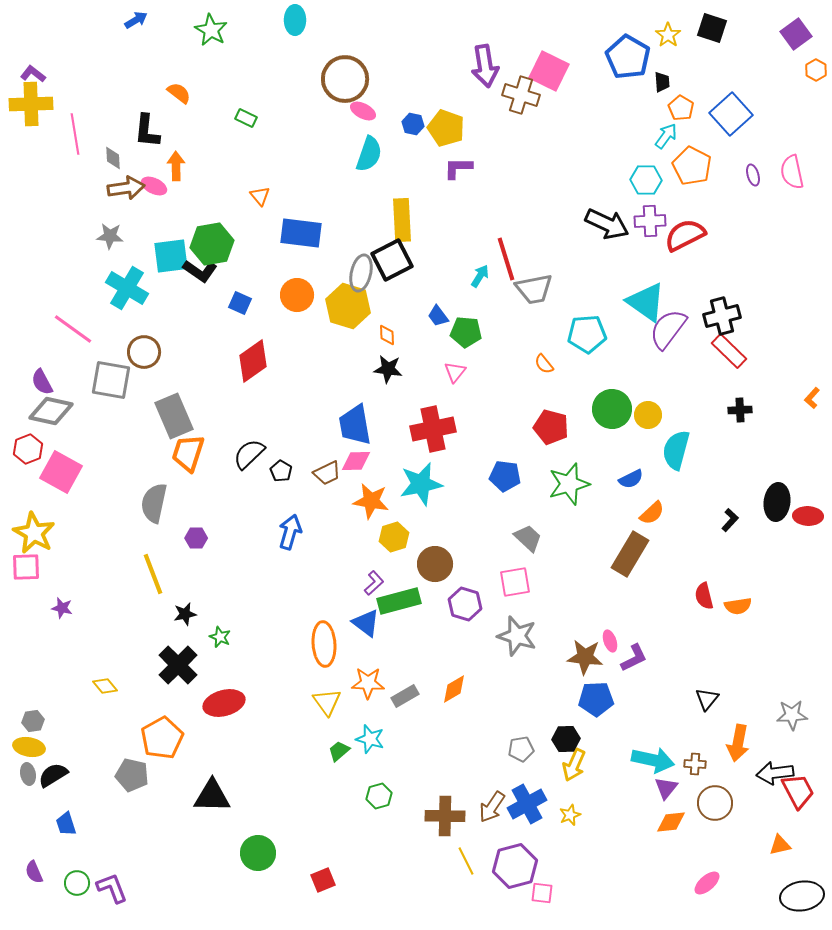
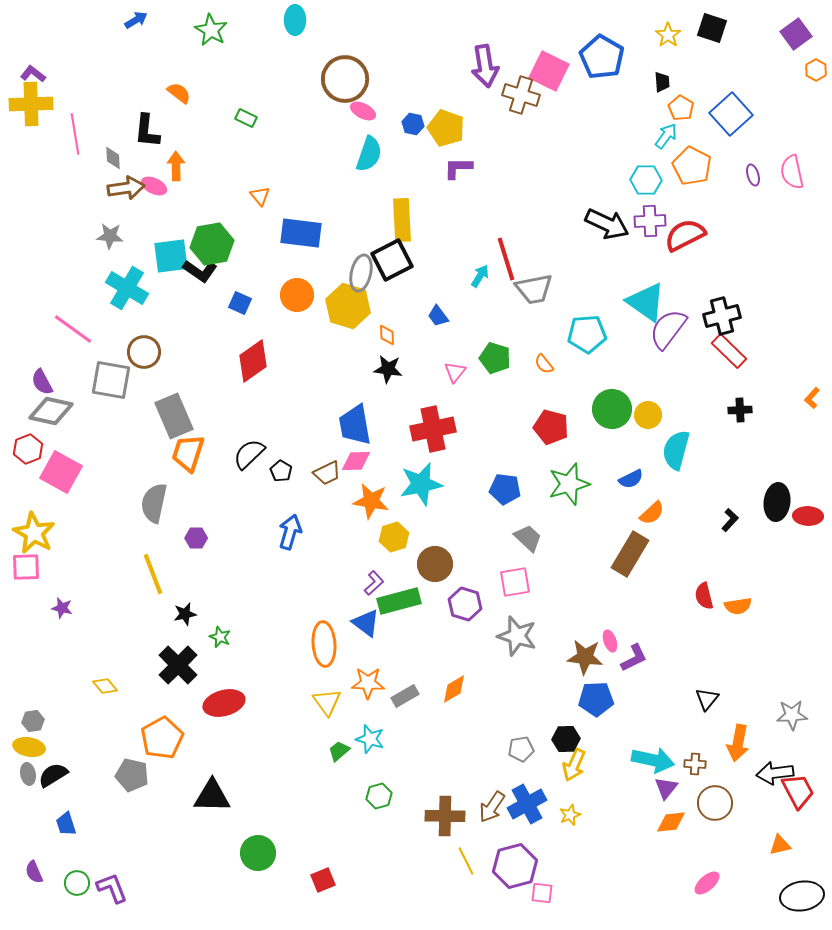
blue pentagon at (628, 57): moved 26 px left
green pentagon at (466, 332): moved 29 px right, 26 px down; rotated 12 degrees clockwise
blue pentagon at (505, 476): moved 13 px down
